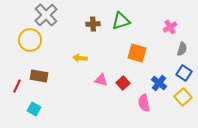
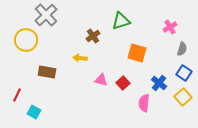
brown cross: moved 12 px down; rotated 32 degrees counterclockwise
yellow circle: moved 4 px left
brown rectangle: moved 8 px right, 4 px up
red line: moved 9 px down
pink semicircle: rotated 18 degrees clockwise
cyan square: moved 3 px down
